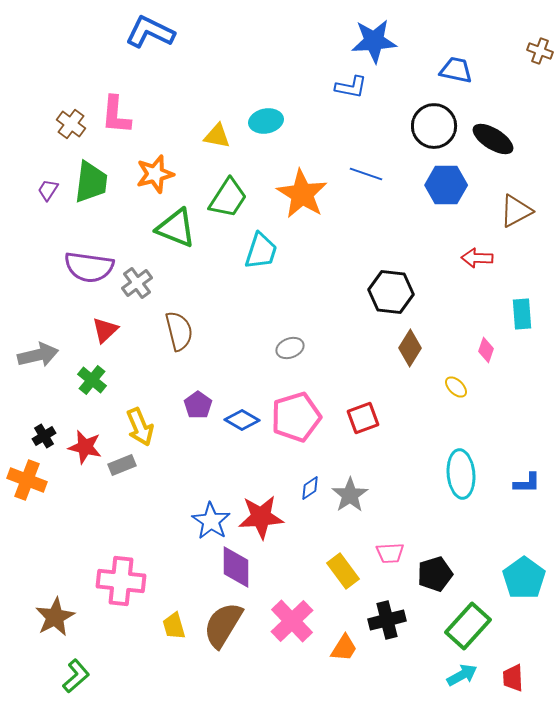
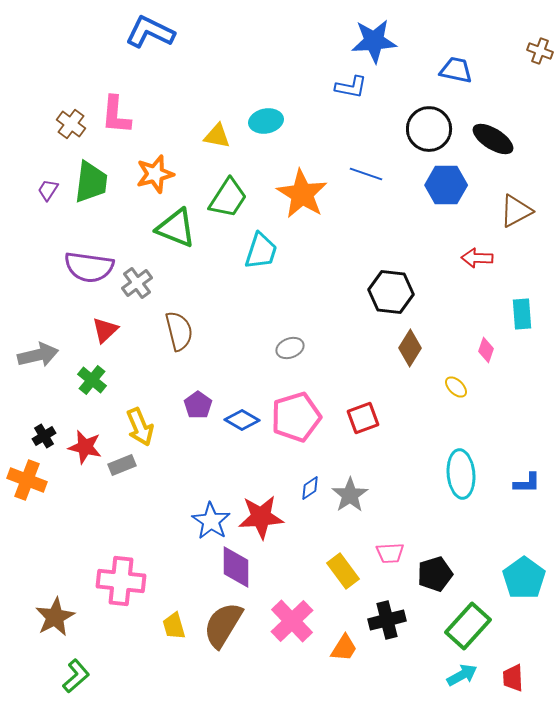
black circle at (434, 126): moved 5 px left, 3 px down
